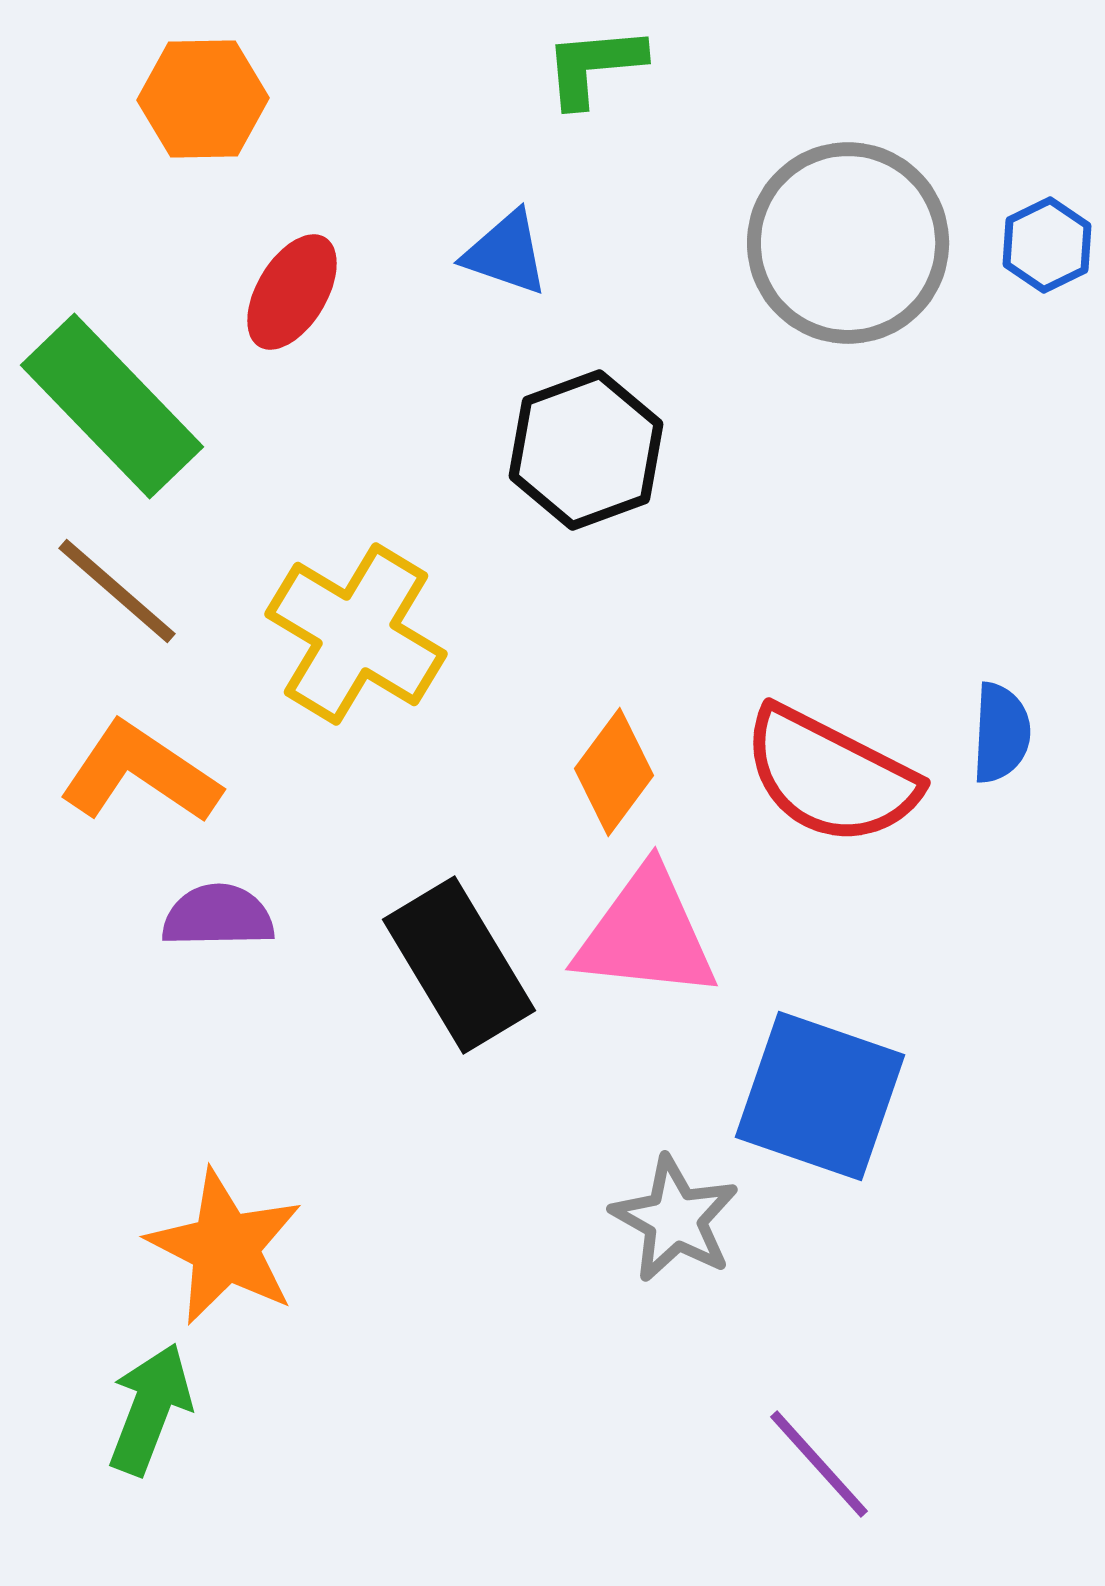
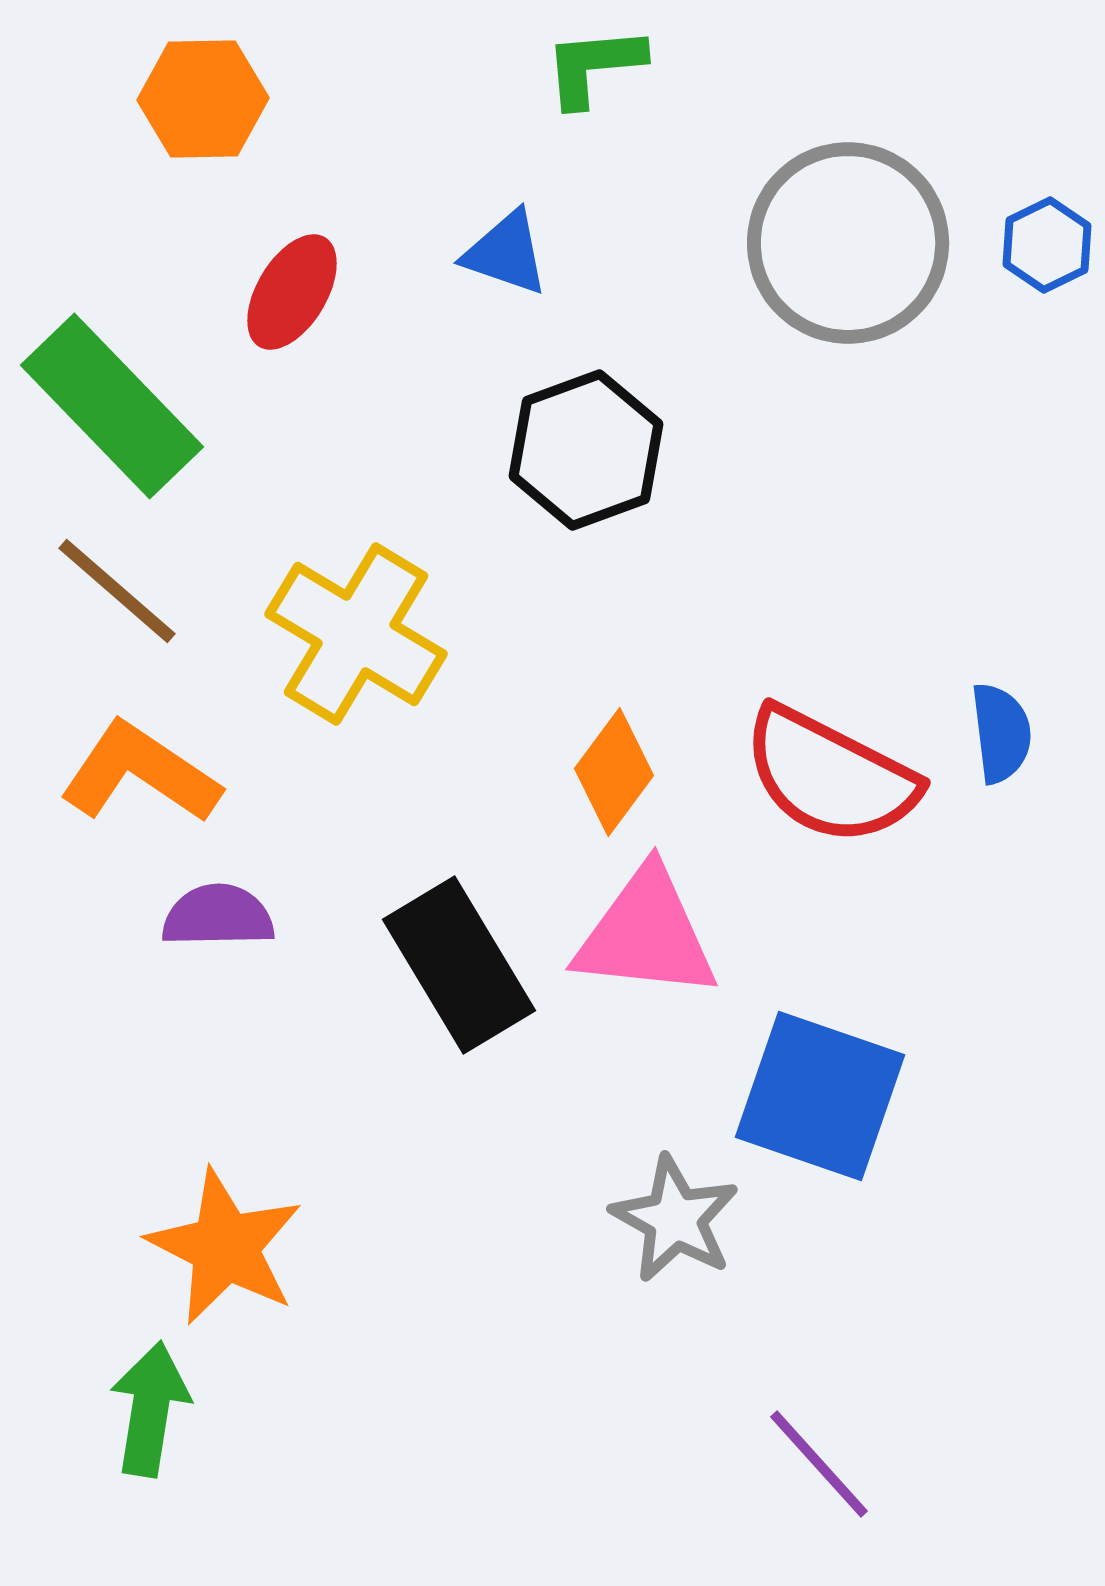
blue semicircle: rotated 10 degrees counterclockwise
green arrow: rotated 12 degrees counterclockwise
